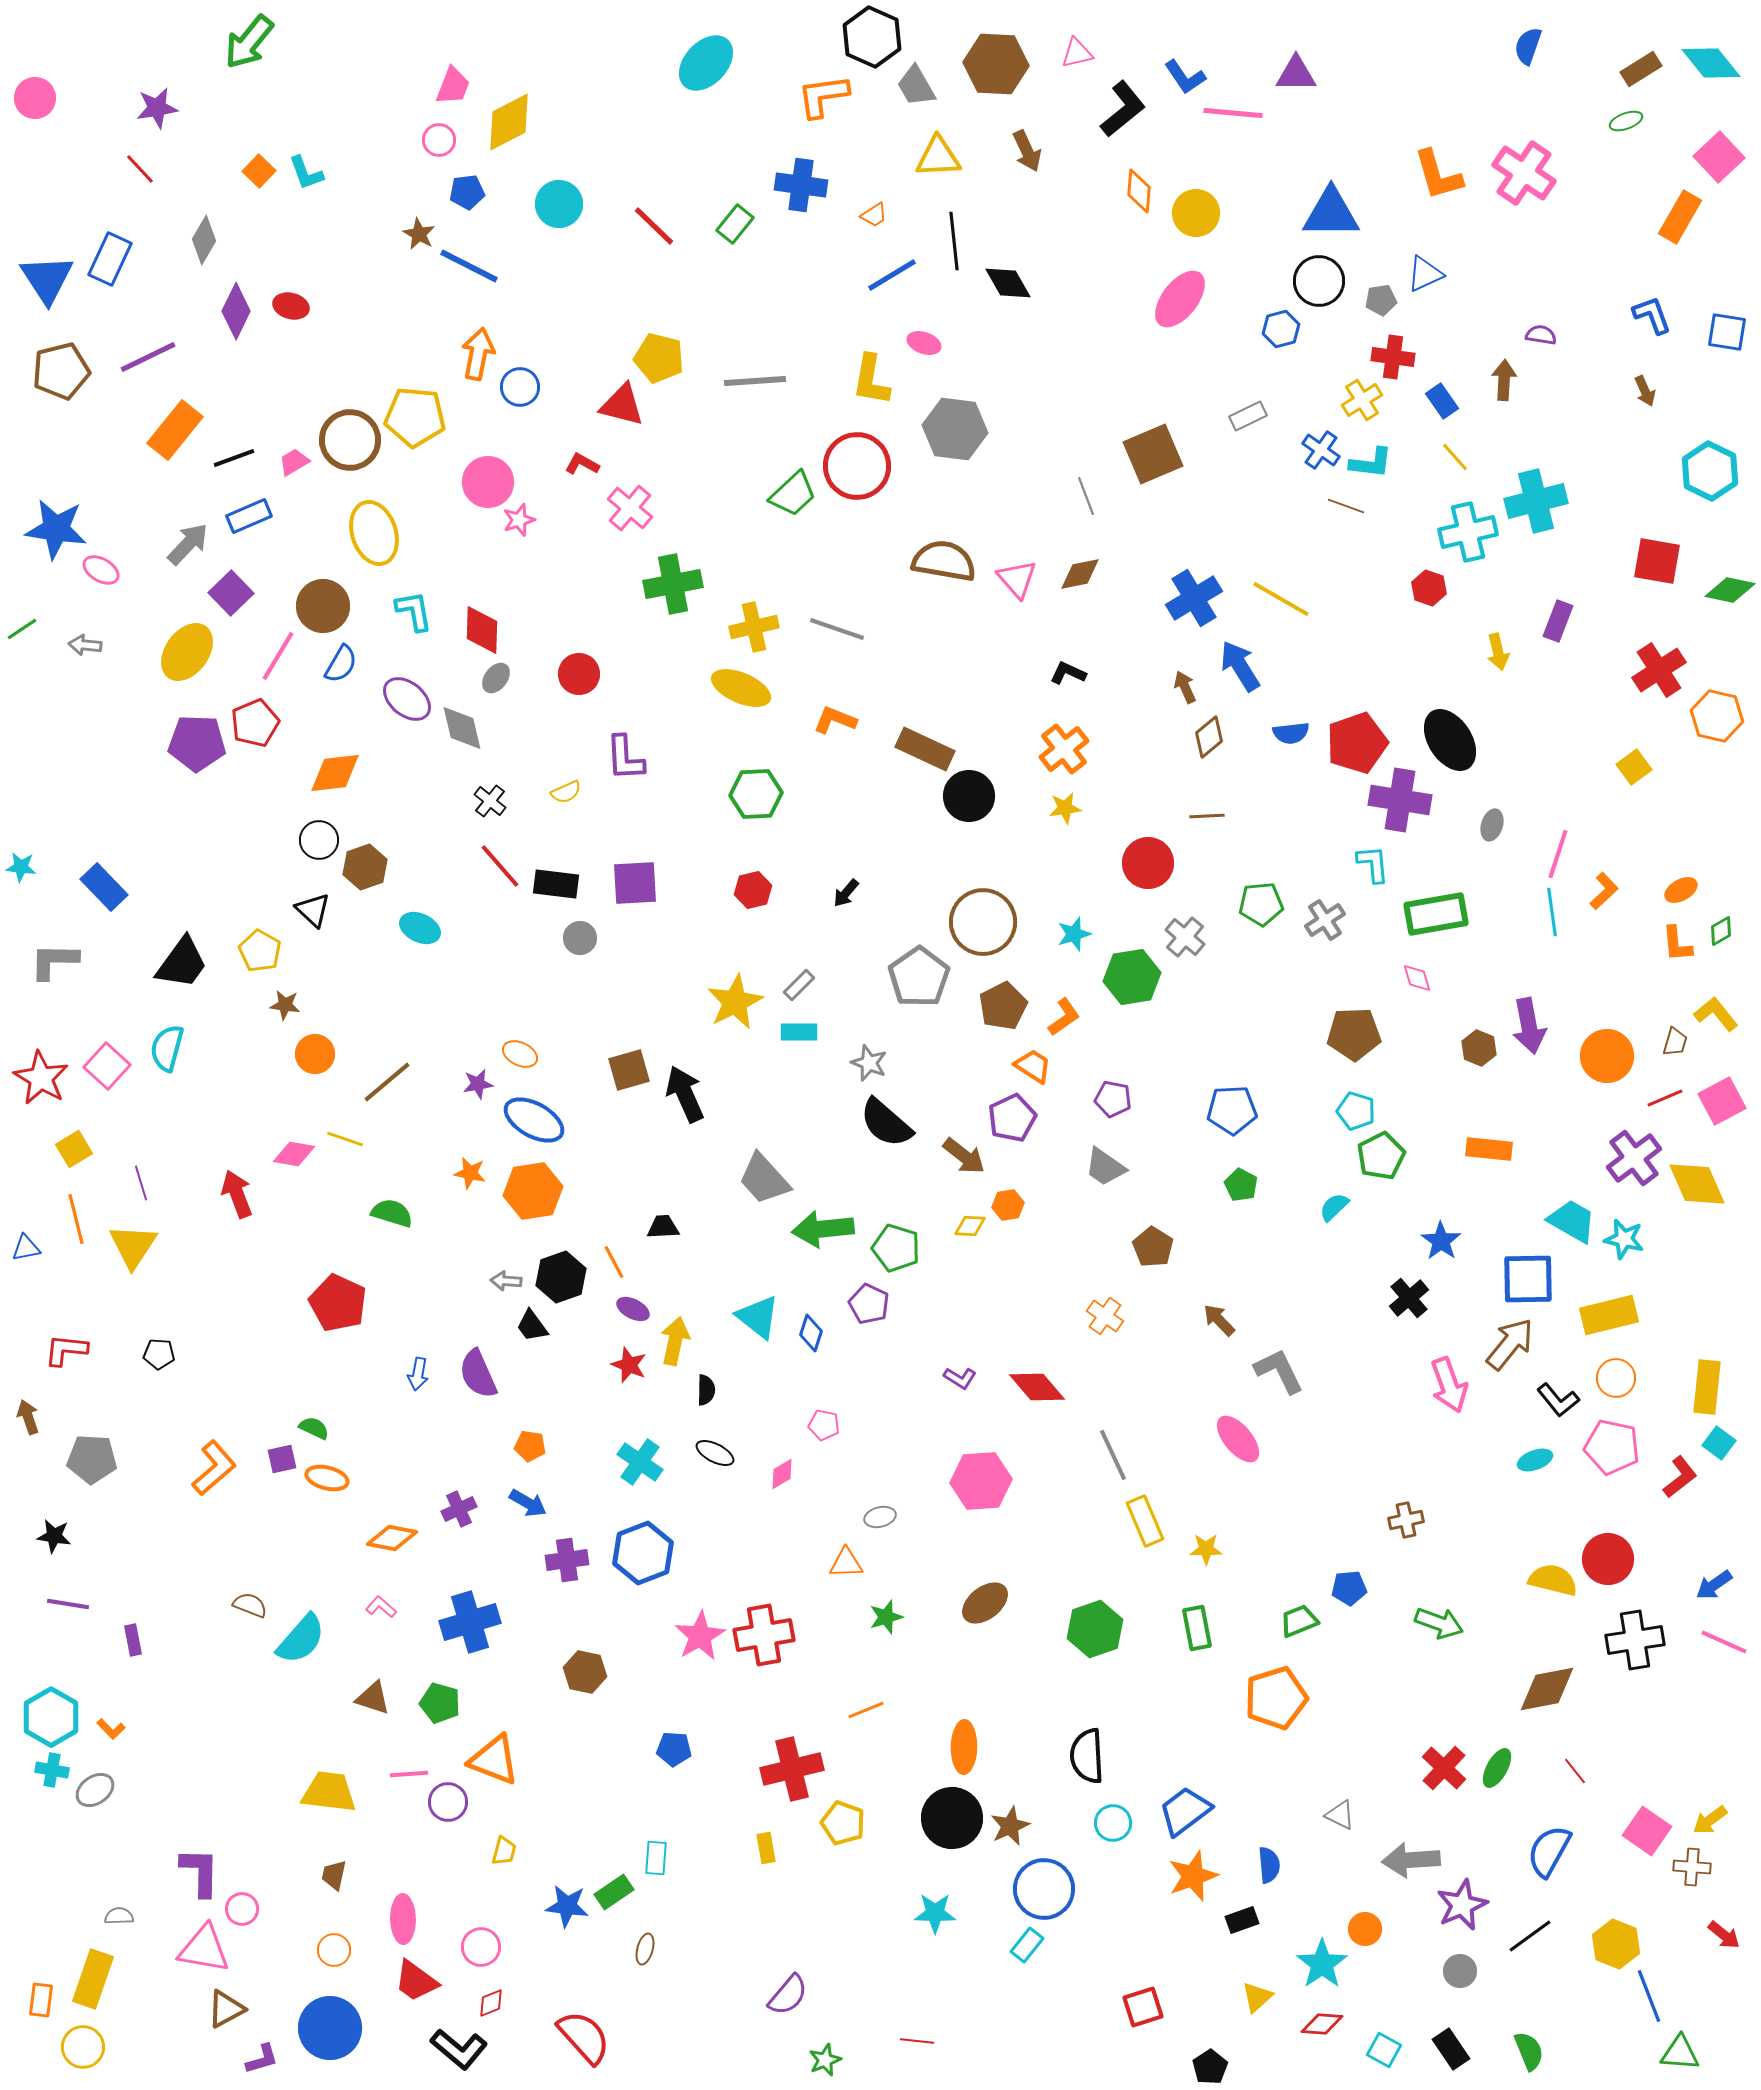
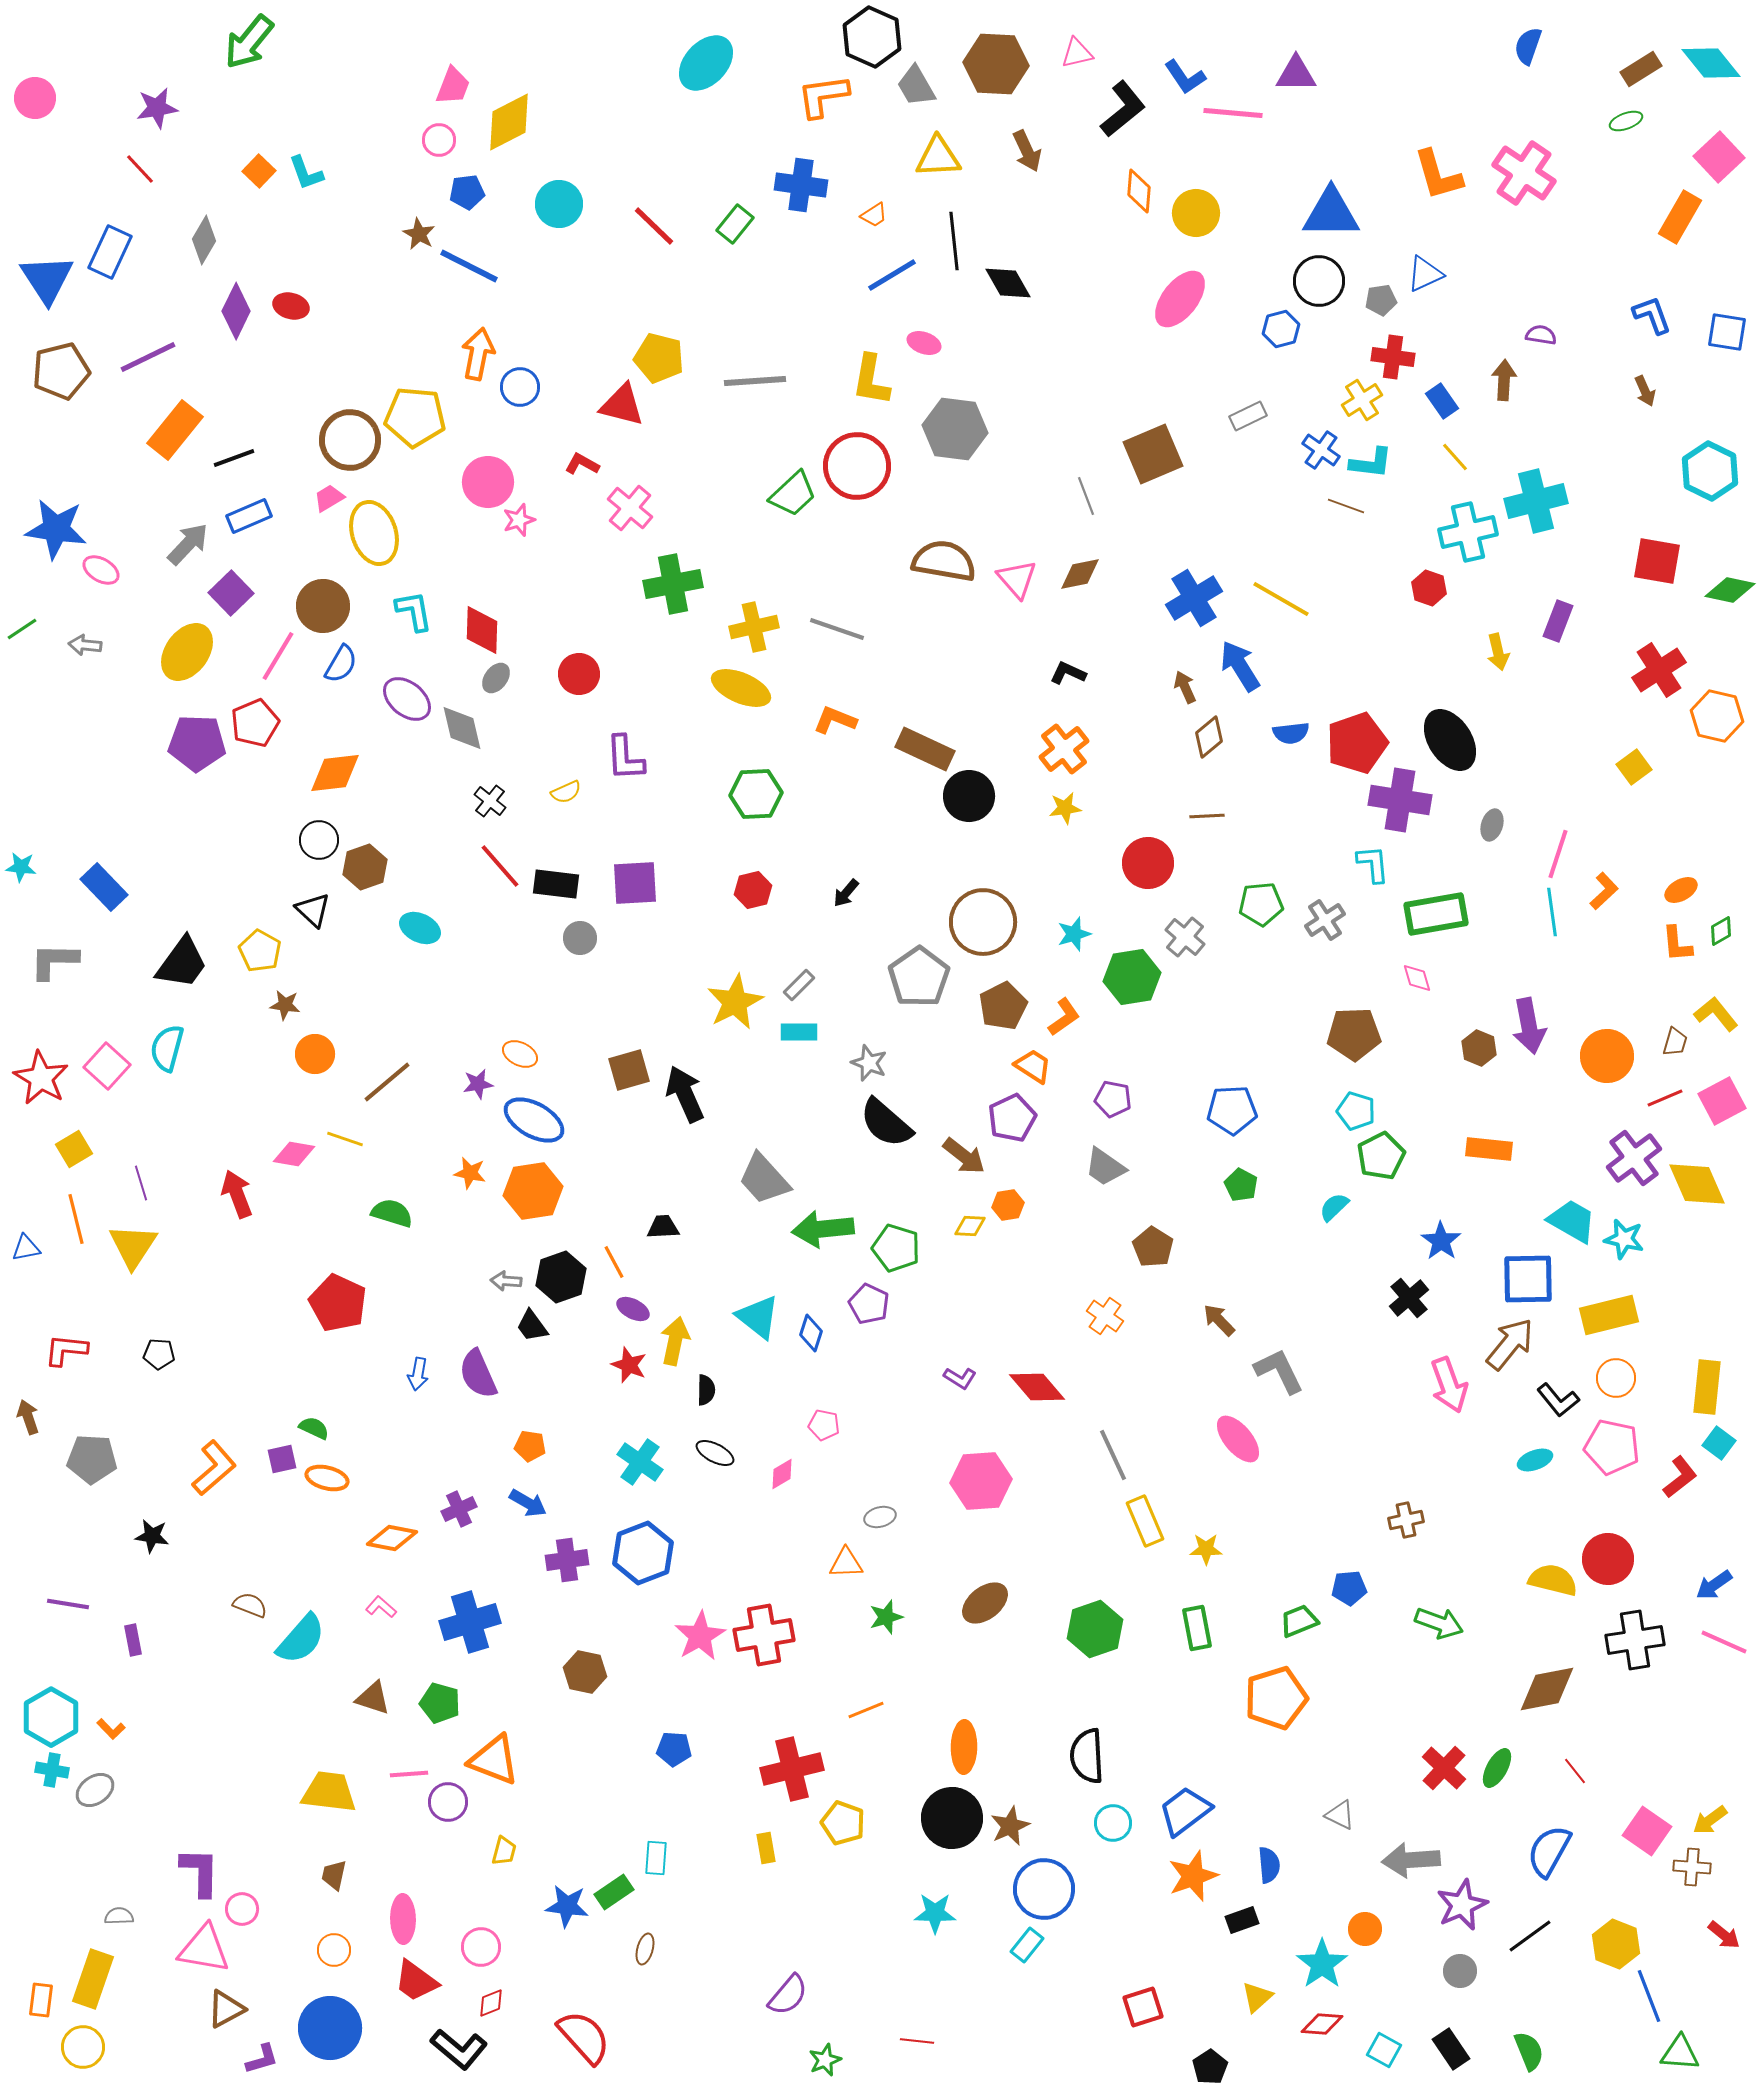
blue rectangle at (110, 259): moved 7 px up
pink trapezoid at (294, 462): moved 35 px right, 36 px down
black star at (54, 1536): moved 98 px right
